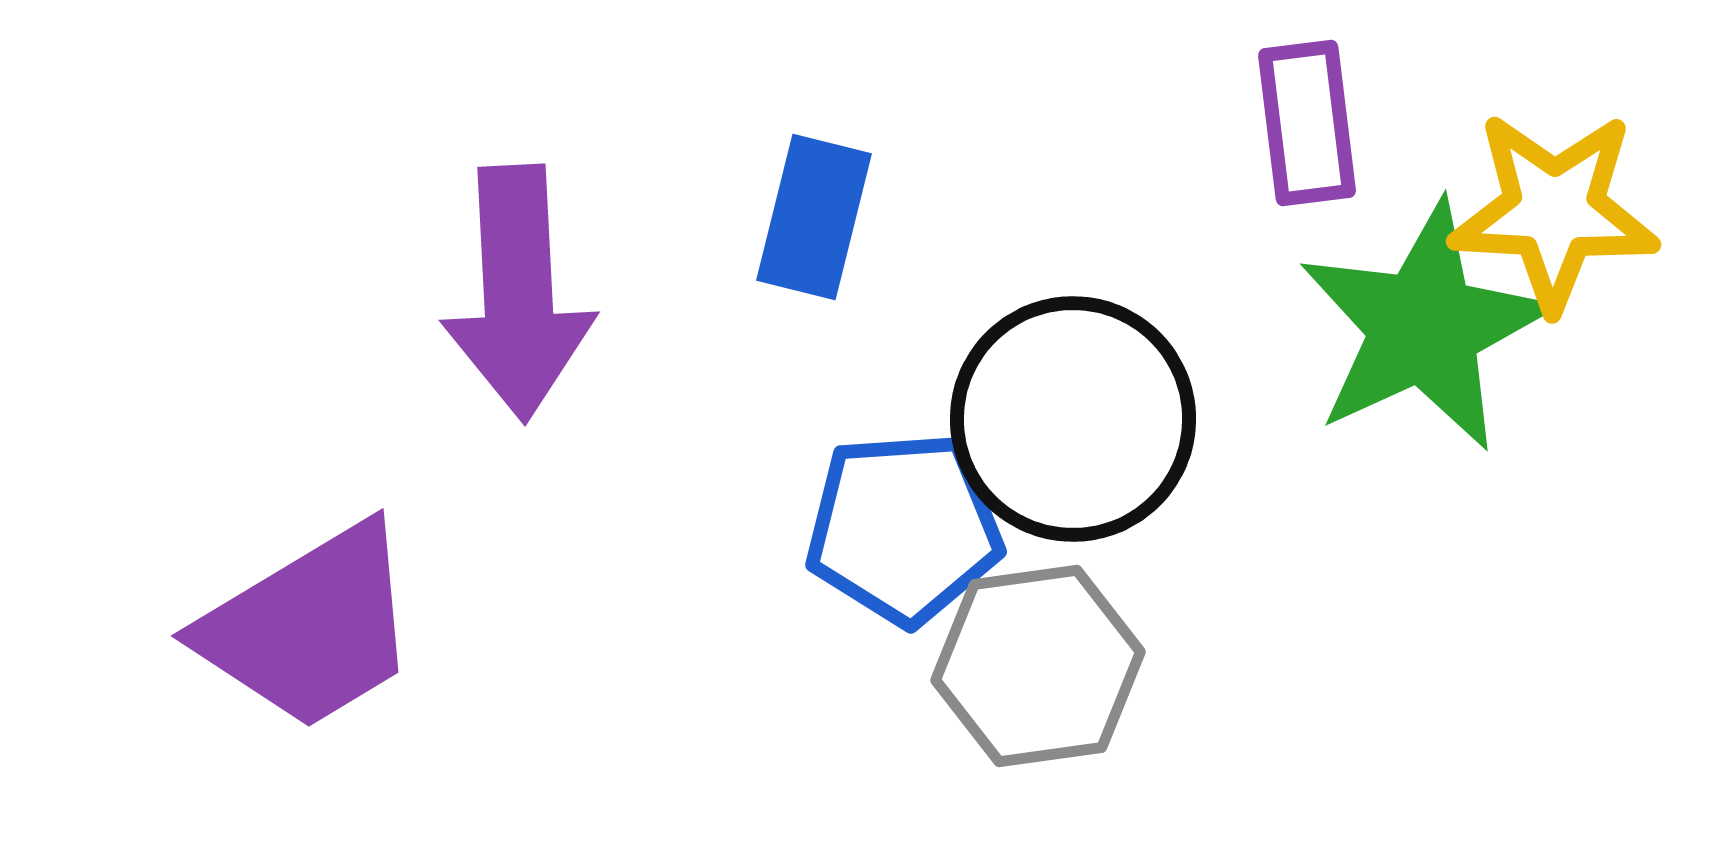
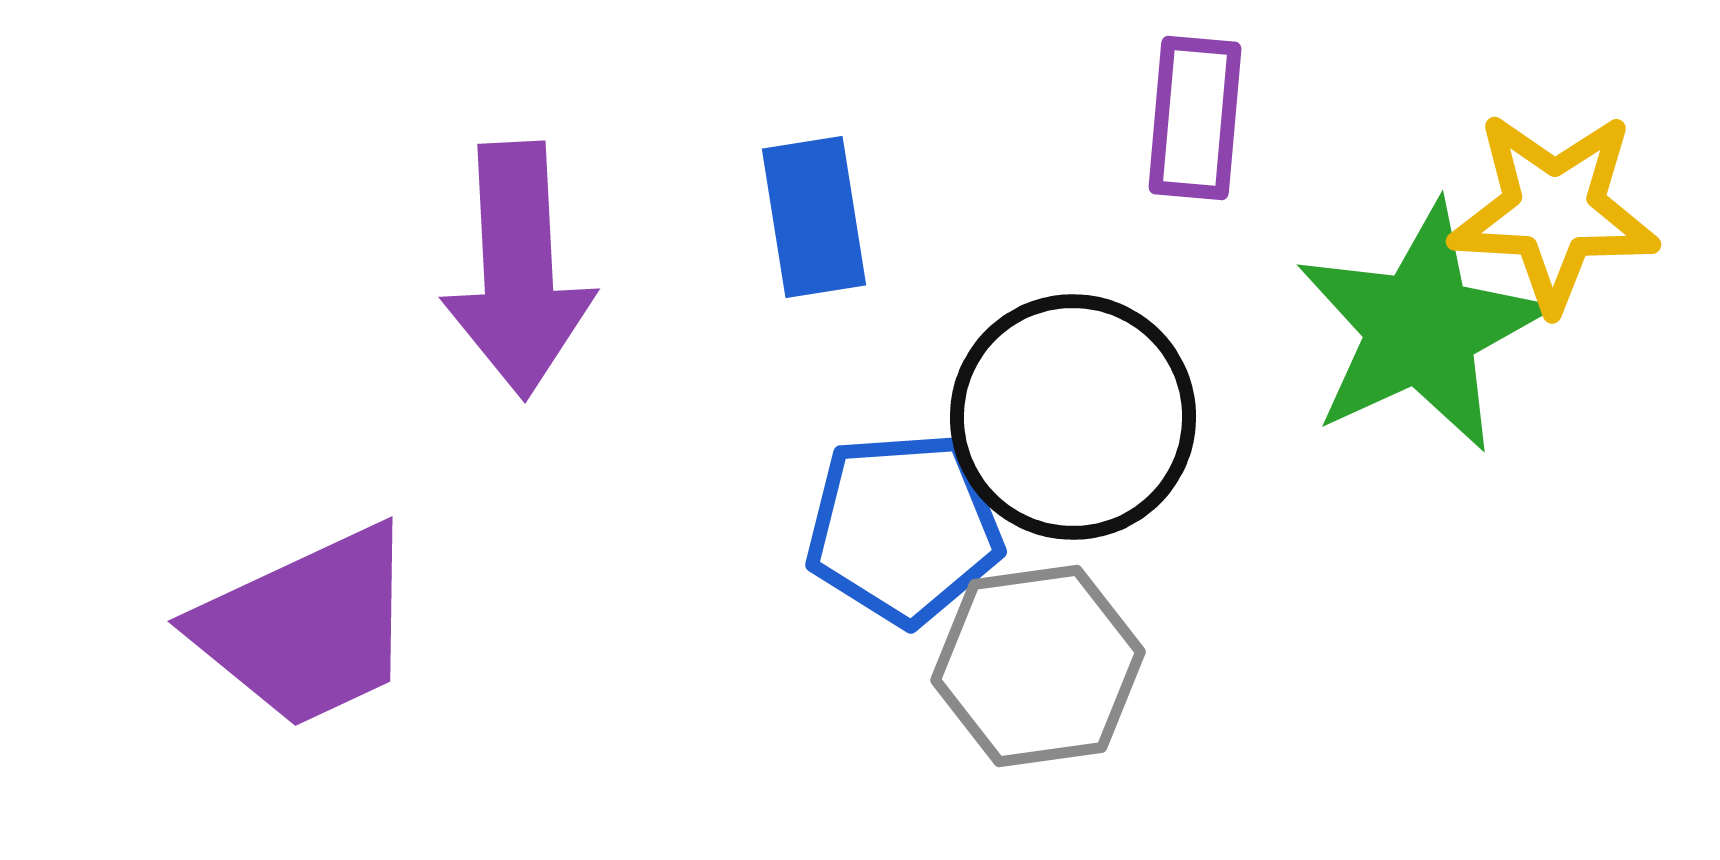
purple rectangle: moved 112 px left, 5 px up; rotated 12 degrees clockwise
blue rectangle: rotated 23 degrees counterclockwise
purple arrow: moved 23 px up
green star: moved 3 px left, 1 px down
black circle: moved 2 px up
purple trapezoid: moved 3 px left; rotated 6 degrees clockwise
